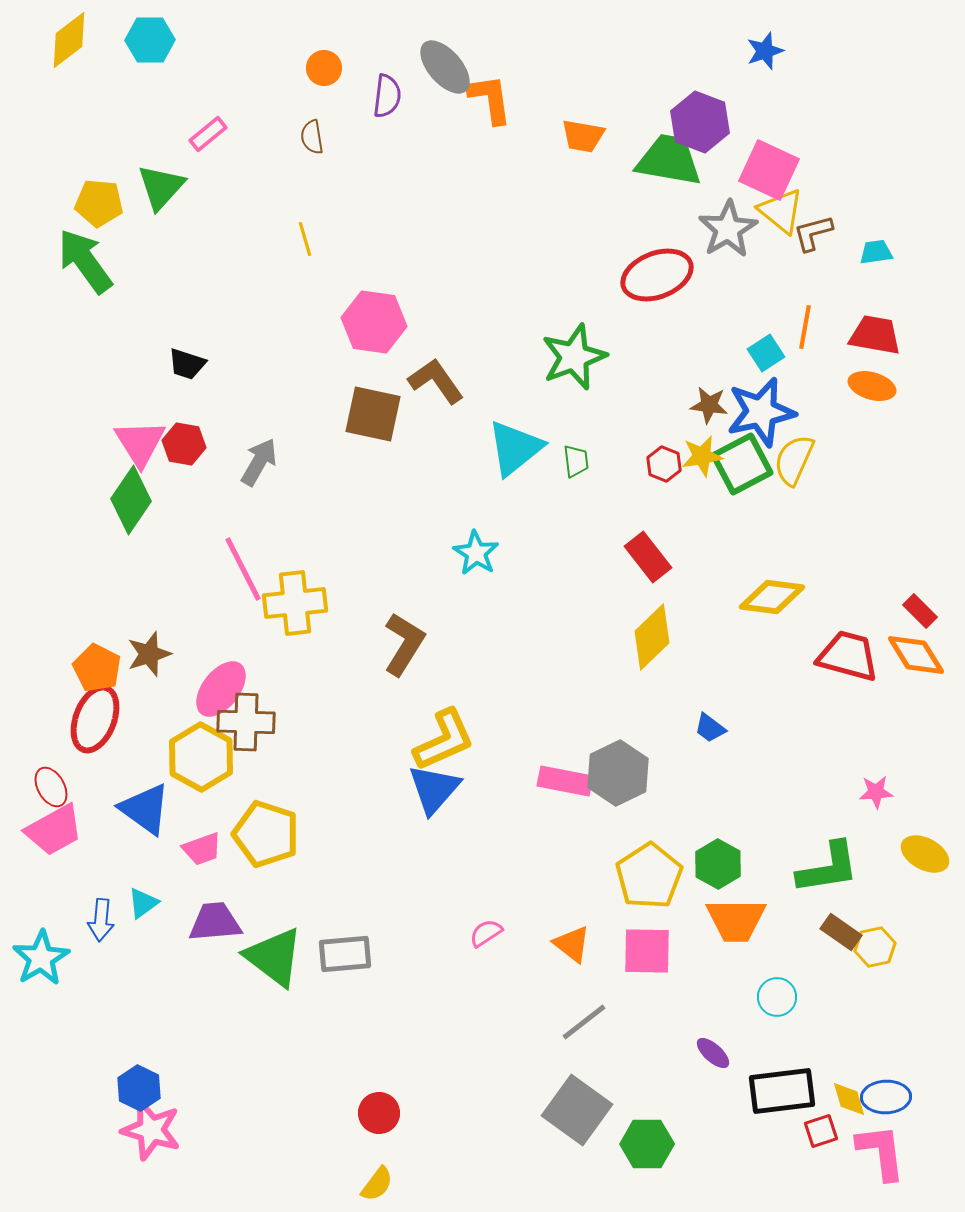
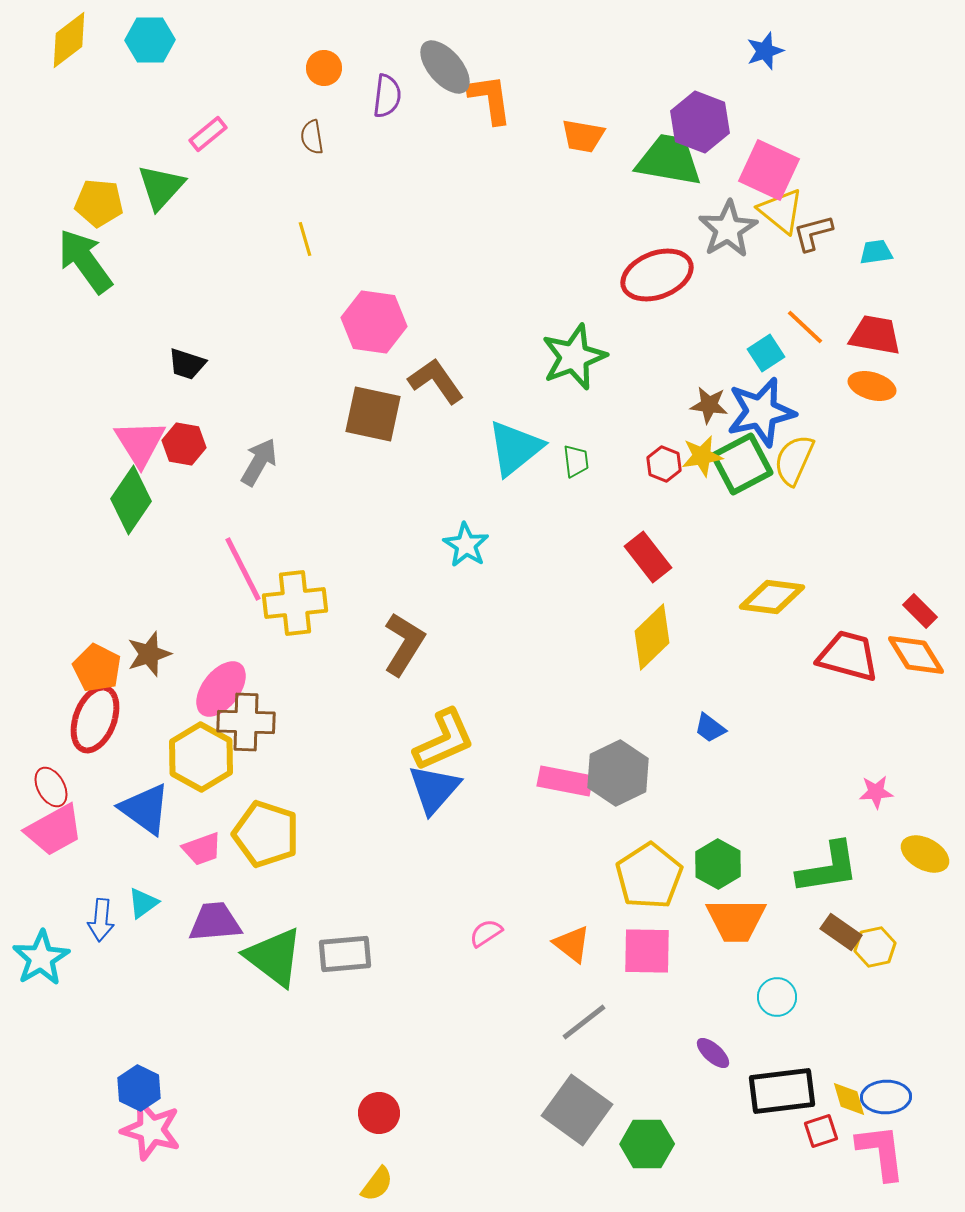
orange line at (805, 327): rotated 57 degrees counterclockwise
cyan star at (476, 553): moved 10 px left, 8 px up
